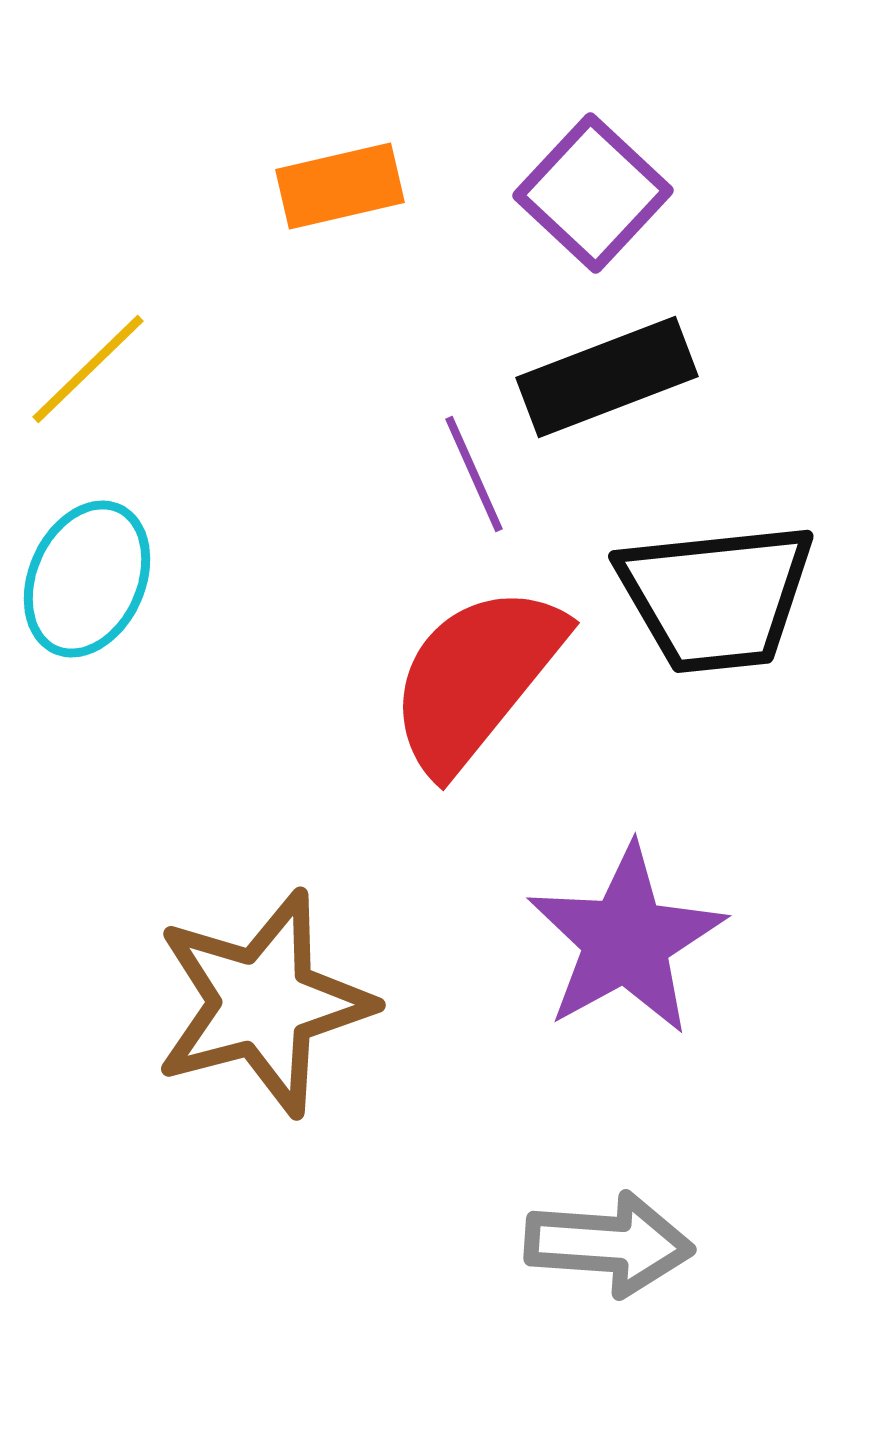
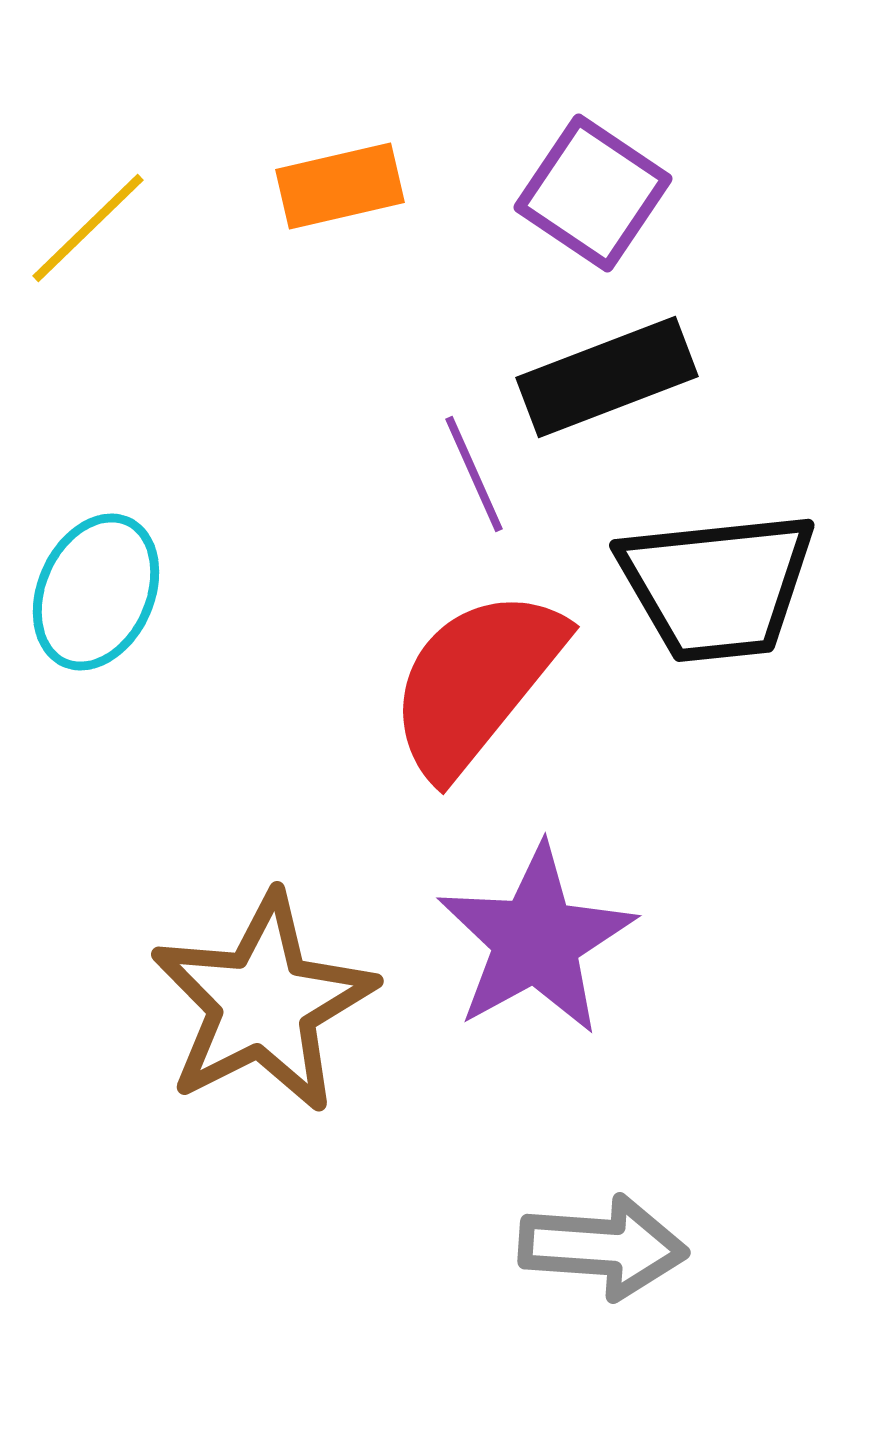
purple square: rotated 9 degrees counterclockwise
yellow line: moved 141 px up
cyan ellipse: moved 9 px right, 13 px down
black trapezoid: moved 1 px right, 11 px up
red semicircle: moved 4 px down
purple star: moved 90 px left
brown star: rotated 12 degrees counterclockwise
gray arrow: moved 6 px left, 3 px down
